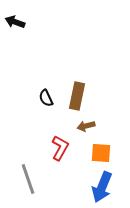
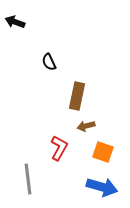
black semicircle: moved 3 px right, 36 px up
red L-shape: moved 1 px left
orange square: moved 2 px right, 1 px up; rotated 15 degrees clockwise
gray line: rotated 12 degrees clockwise
blue arrow: rotated 96 degrees counterclockwise
